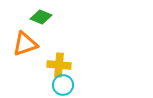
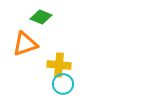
cyan circle: moved 1 px up
